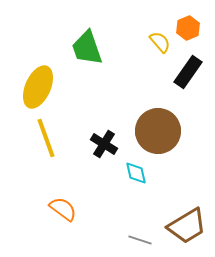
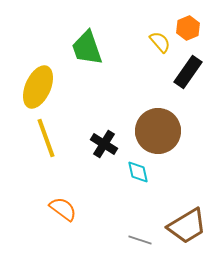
cyan diamond: moved 2 px right, 1 px up
